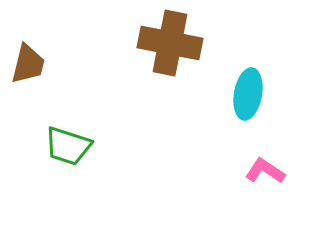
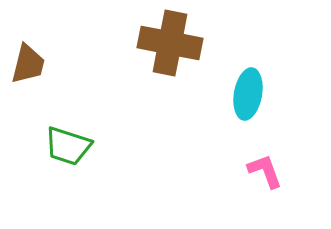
pink L-shape: rotated 36 degrees clockwise
